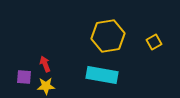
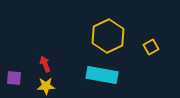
yellow hexagon: rotated 16 degrees counterclockwise
yellow square: moved 3 px left, 5 px down
purple square: moved 10 px left, 1 px down
